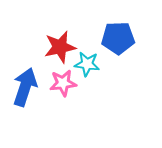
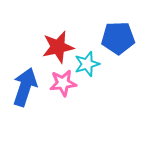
red star: moved 2 px left
cyan star: rotated 25 degrees counterclockwise
